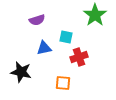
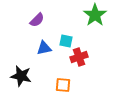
purple semicircle: rotated 28 degrees counterclockwise
cyan square: moved 4 px down
black star: moved 4 px down
orange square: moved 2 px down
